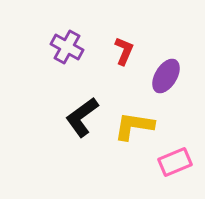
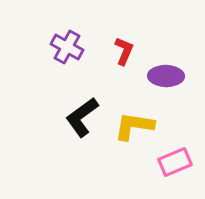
purple ellipse: rotated 60 degrees clockwise
